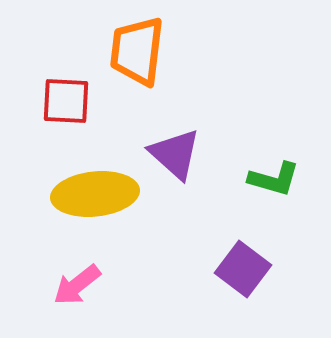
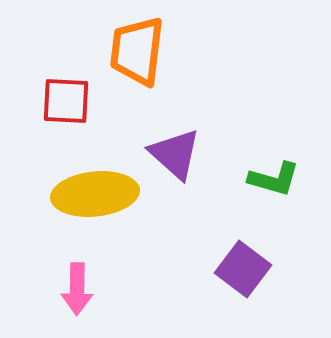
pink arrow: moved 4 px down; rotated 51 degrees counterclockwise
